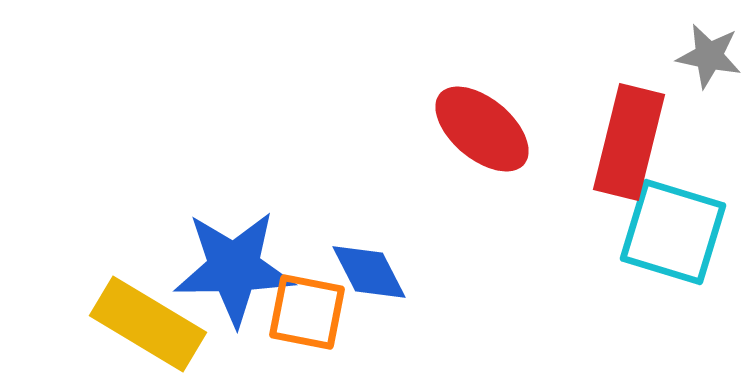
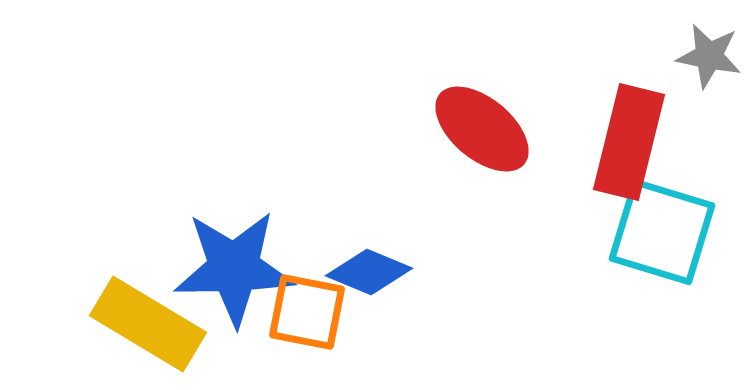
cyan square: moved 11 px left
blue diamond: rotated 40 degrees counterclockwise
